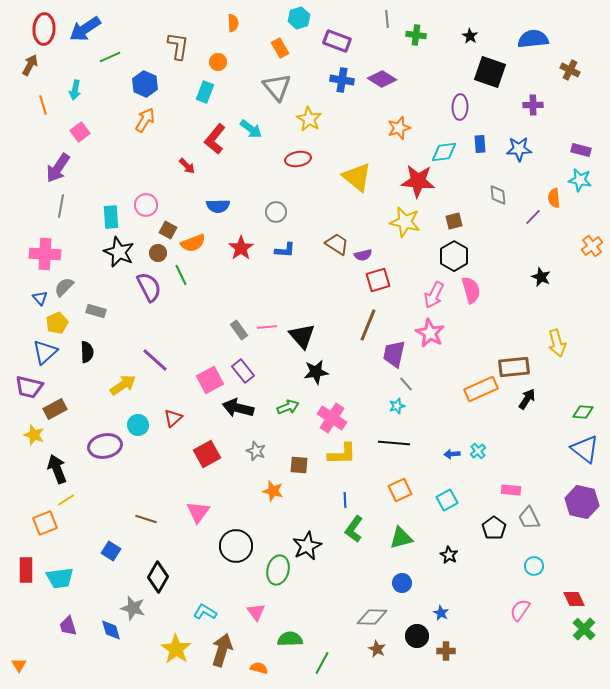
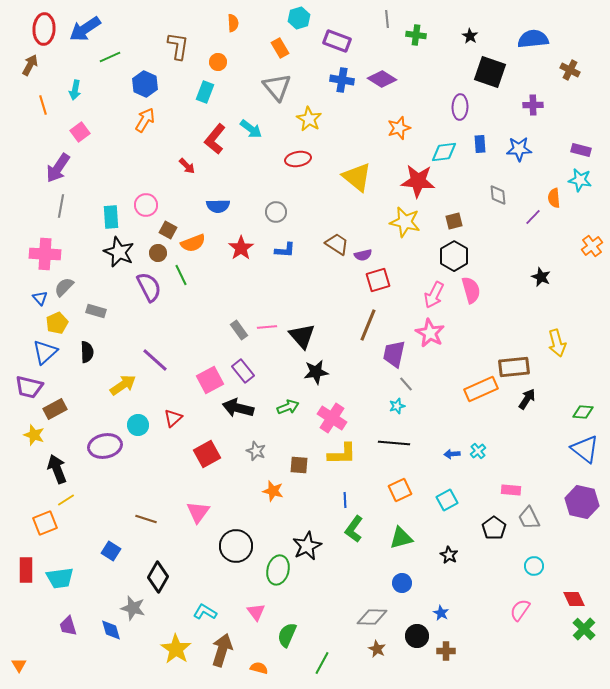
green semicircle at (290, 639): moved 3 px left, 4 px up; rotated 65 degrees counterclockwise
